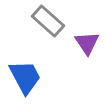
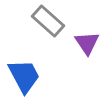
blue trapezoid: moved 1 px left, 1 px up
